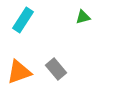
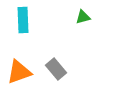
cyan rectangle: rotated 35 degrees counterclockwise
